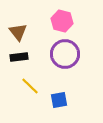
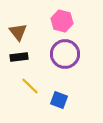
blue square: rotated 30 degrees clockwise
